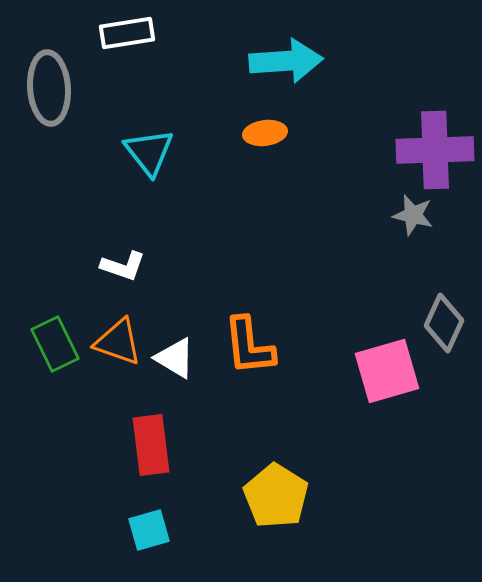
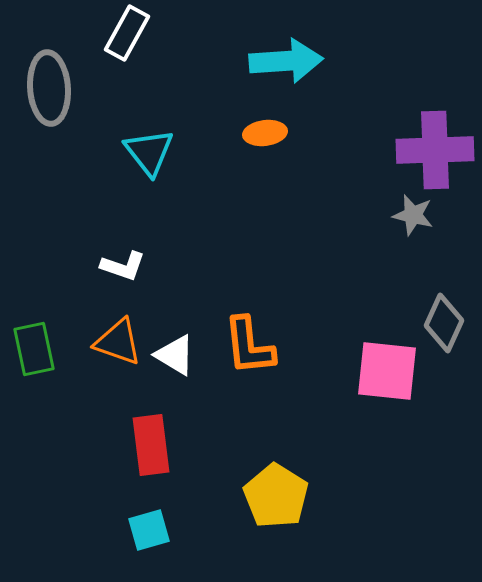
white rectangle: rotated 52 degrees counterclockwise
green rectangle: moved 21 px left, 5 px down; rotated 14 degrees clockwise
white triangle: moved 3 px up
pink square: rotated 22 degrees clockwise
